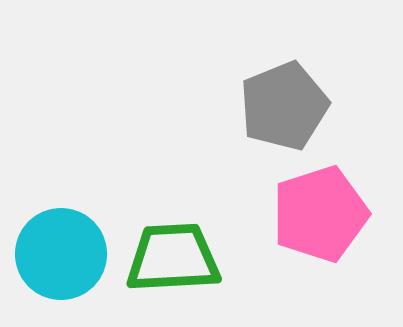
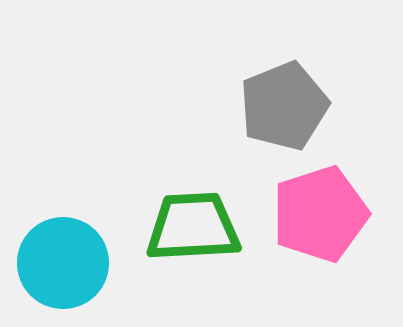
cyan circle: moved 2 px right, 9 px down
green trapezoid: moved 20 px right, 31 px up
